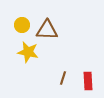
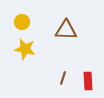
yellow circle: moved 3 px up
brown triangle: moved 19 px right
yellow star: moved 3 px left, 3 px up
